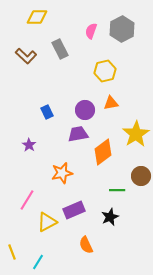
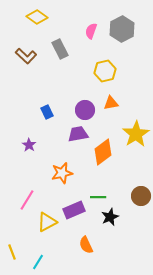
yellow diamond: rotated 35 degrees clockwise
brown circle: moved 20 px down
green line: moved 19 px left, 7 px down
